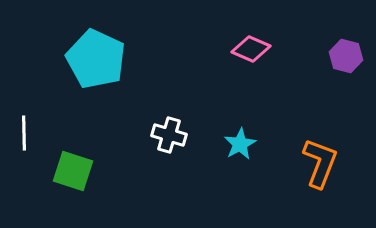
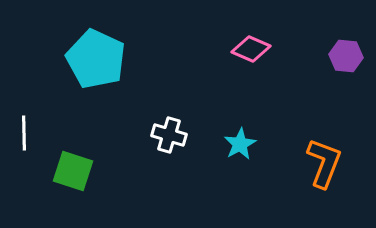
purple hexagon: rotated 8 degrees counterclockwise
orange L-shape: moved 4 px right
